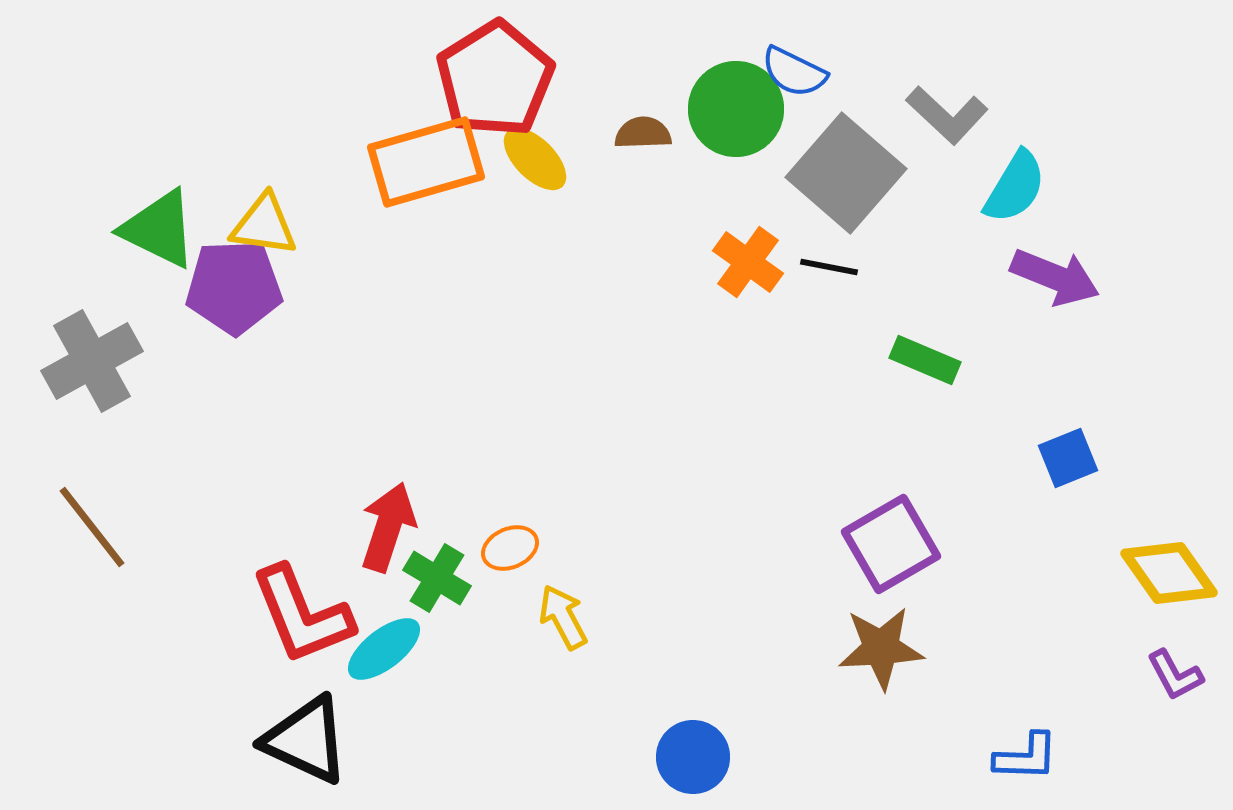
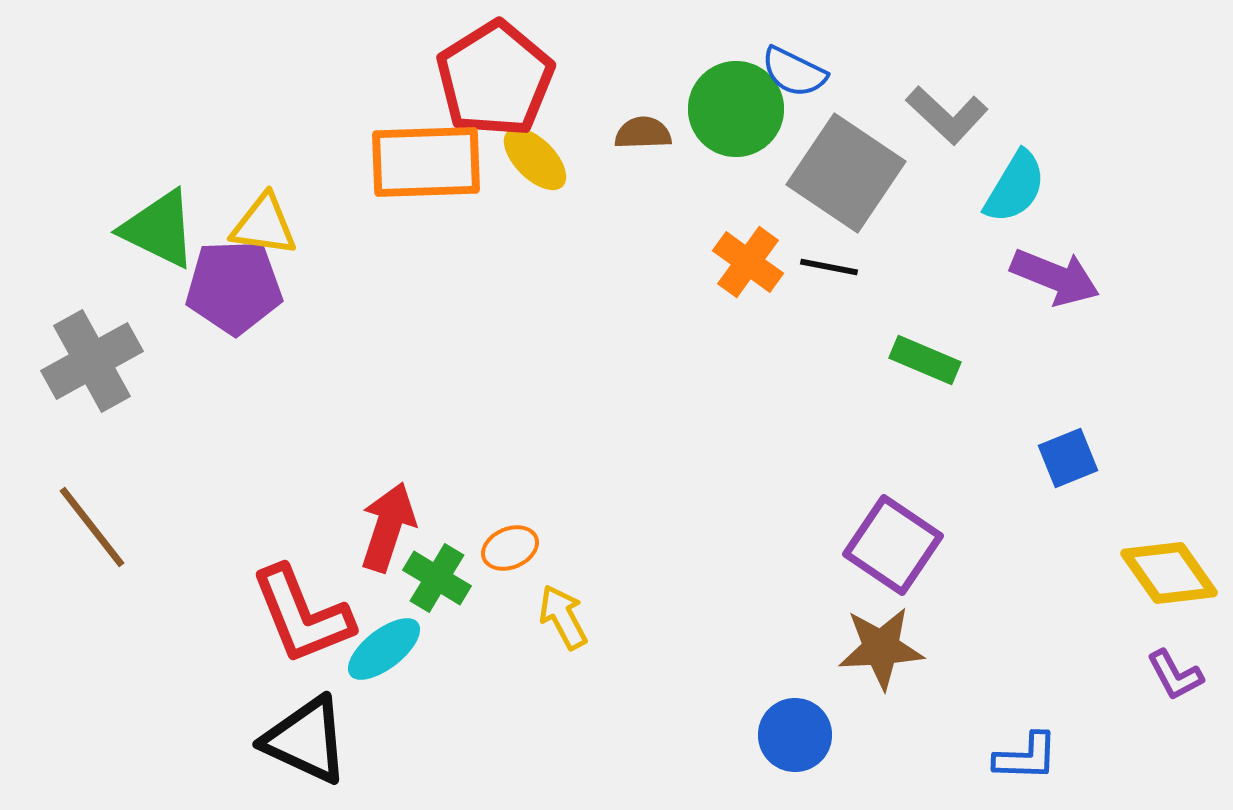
orange rectangle: rotated 14 degrees clockwise
gray square: rotated 7 degrees counterclockwise
purple square: moved 2 px right, 1 px down; rotated 26 degrees counterclockwise
blue circle: moved 102 px right, 22 px up
